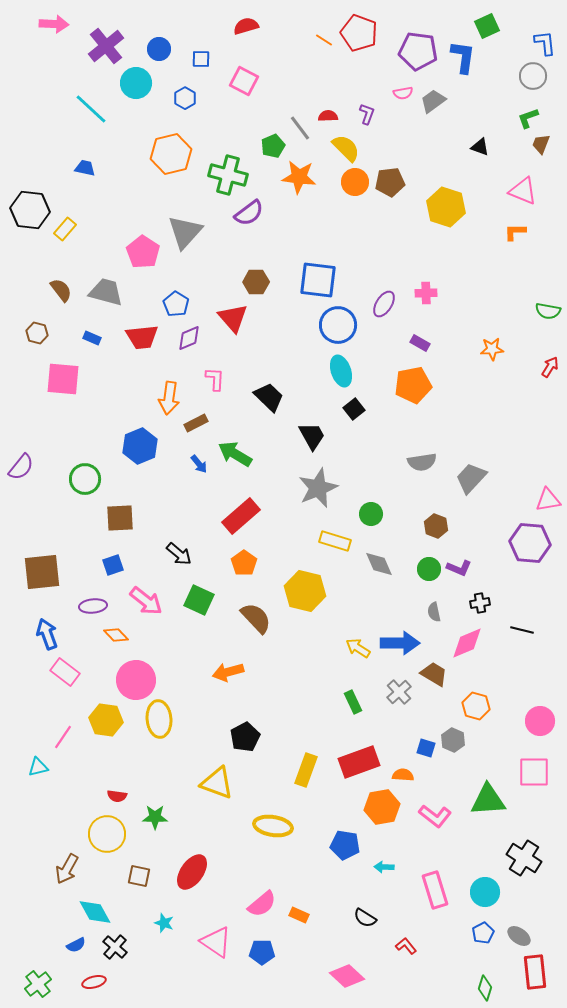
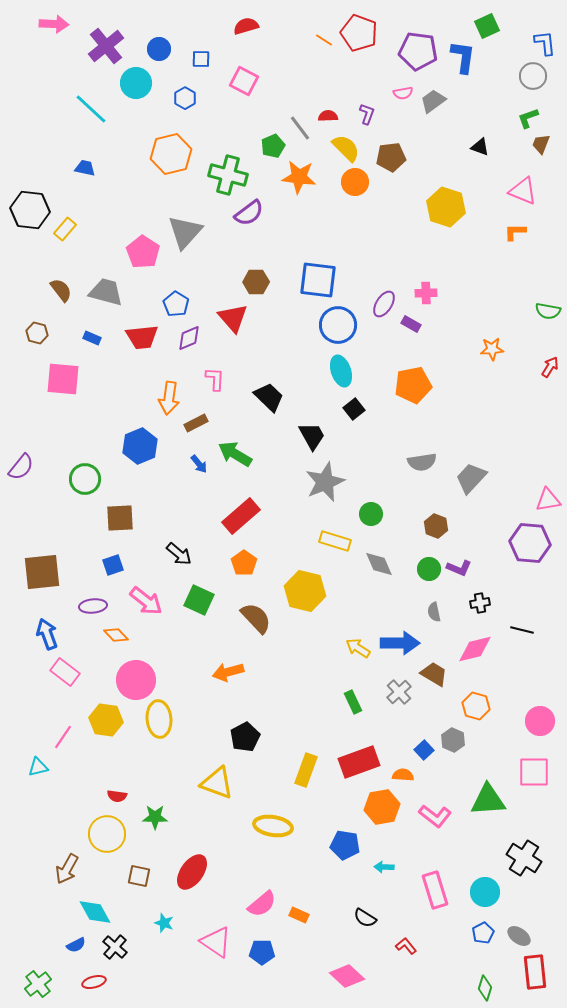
brown pentagon at (390, 182): moved 1 px right, 25 px up
purple rectangle at (420, 343): moved 9 px left, 19 px up
gray star at (318, 488): moved 7 px right, 6 px up
pink diamond at (467, 643): moved 8 px right, 6 px down; rotated 9 degrees clockwise
blue square at (426, 748): moved 2 px left, 2 px down; rotated 30 degrees clockwise
